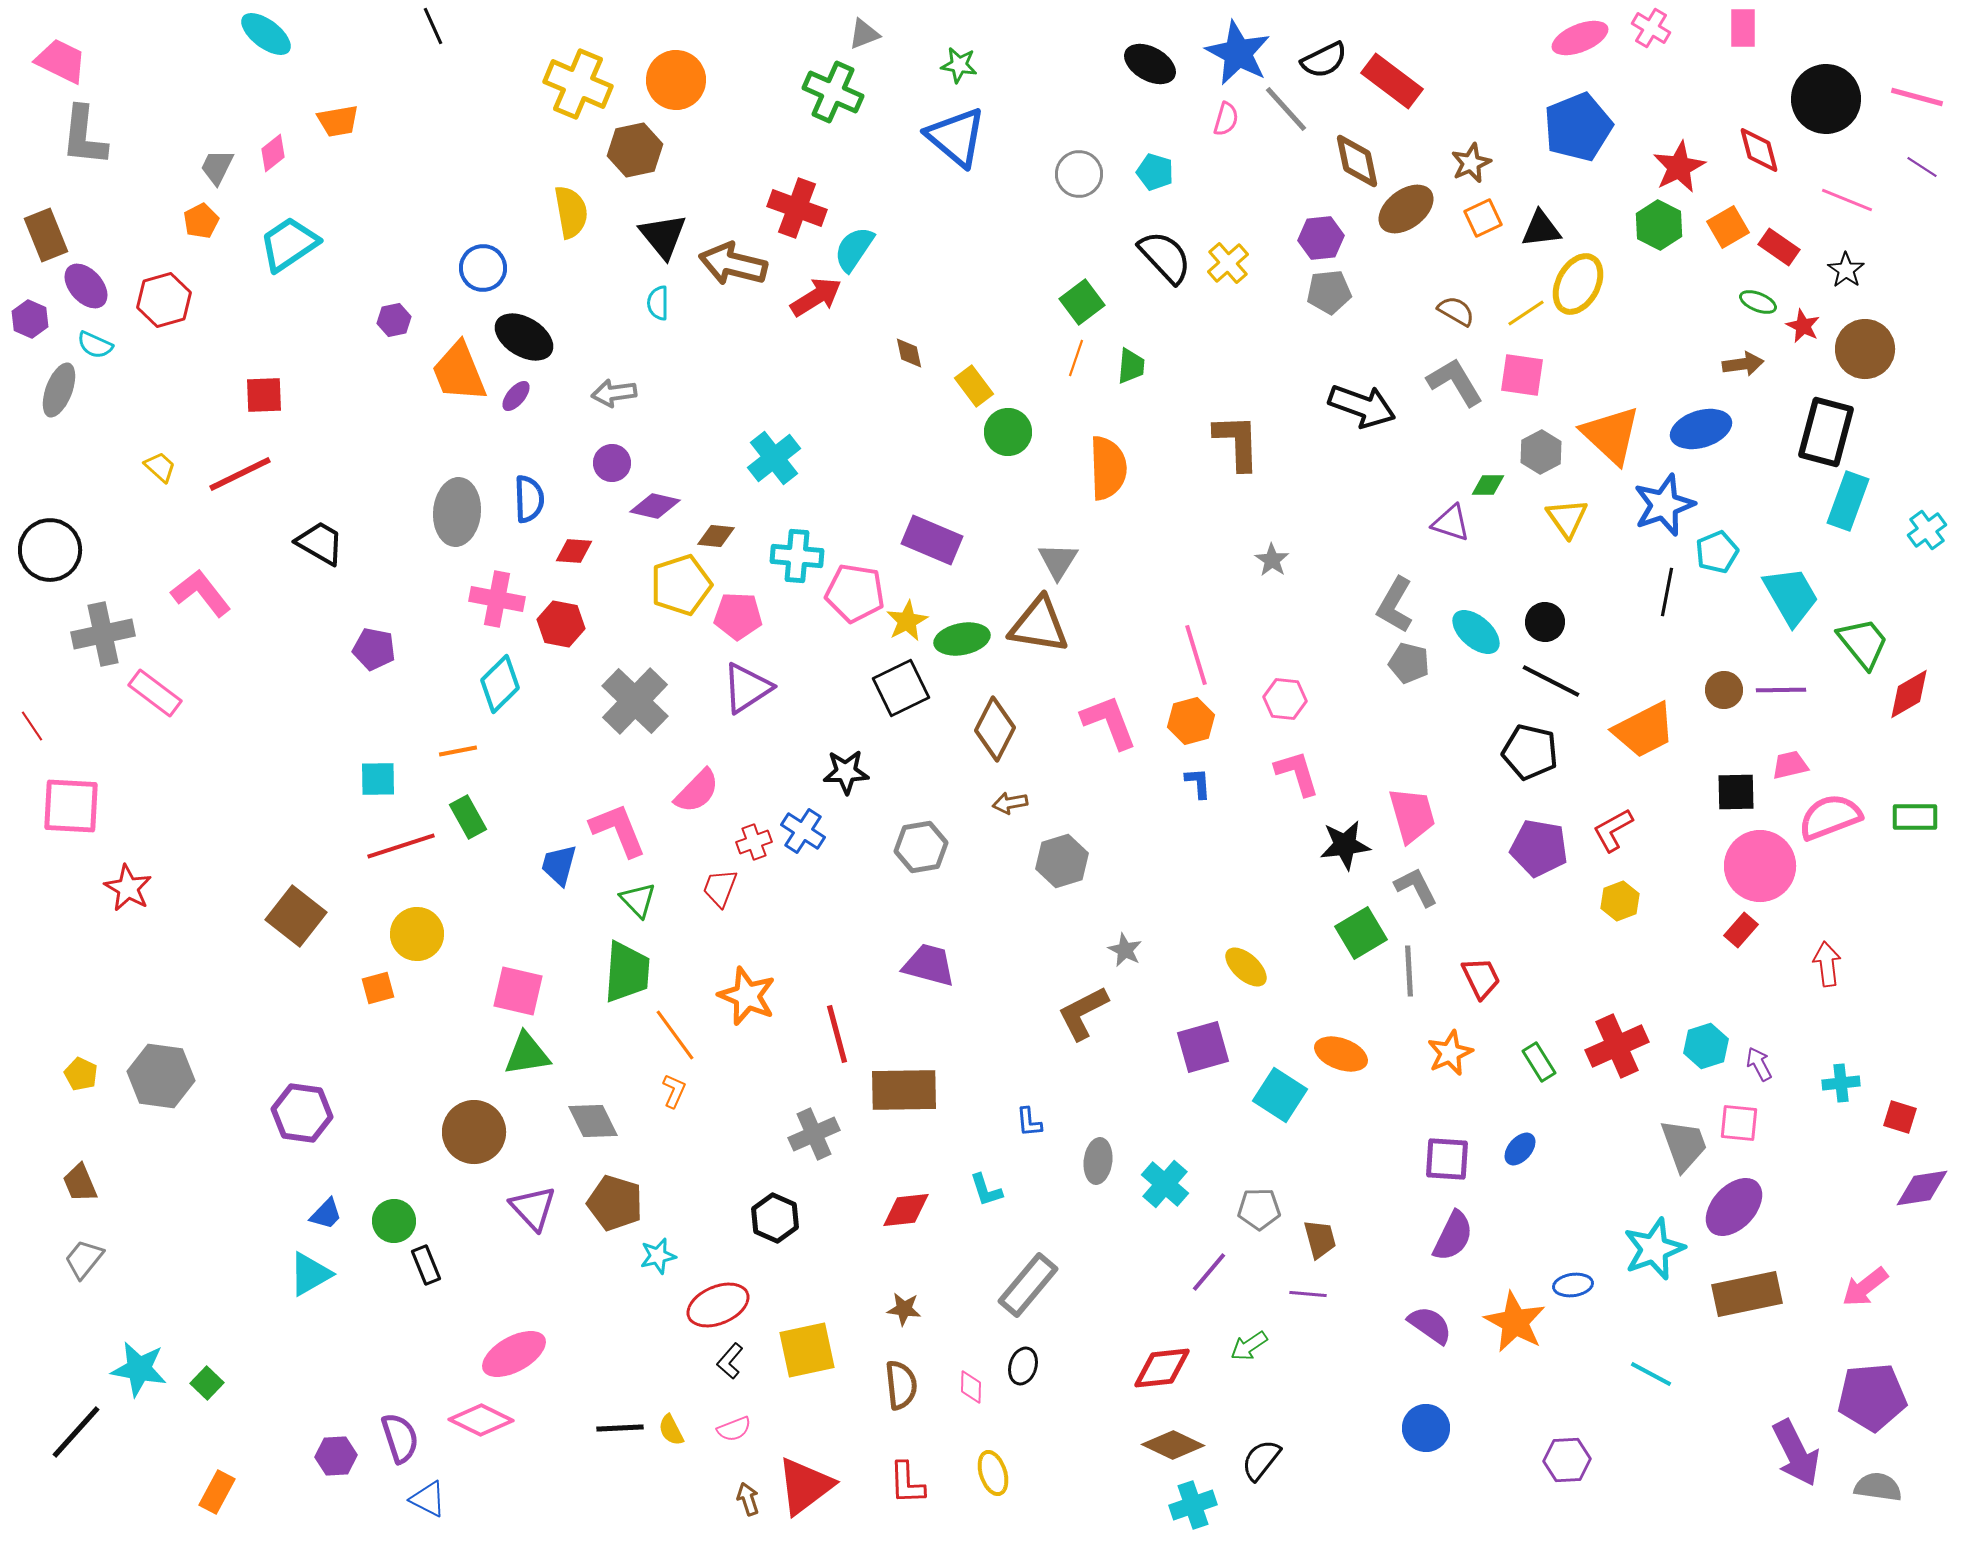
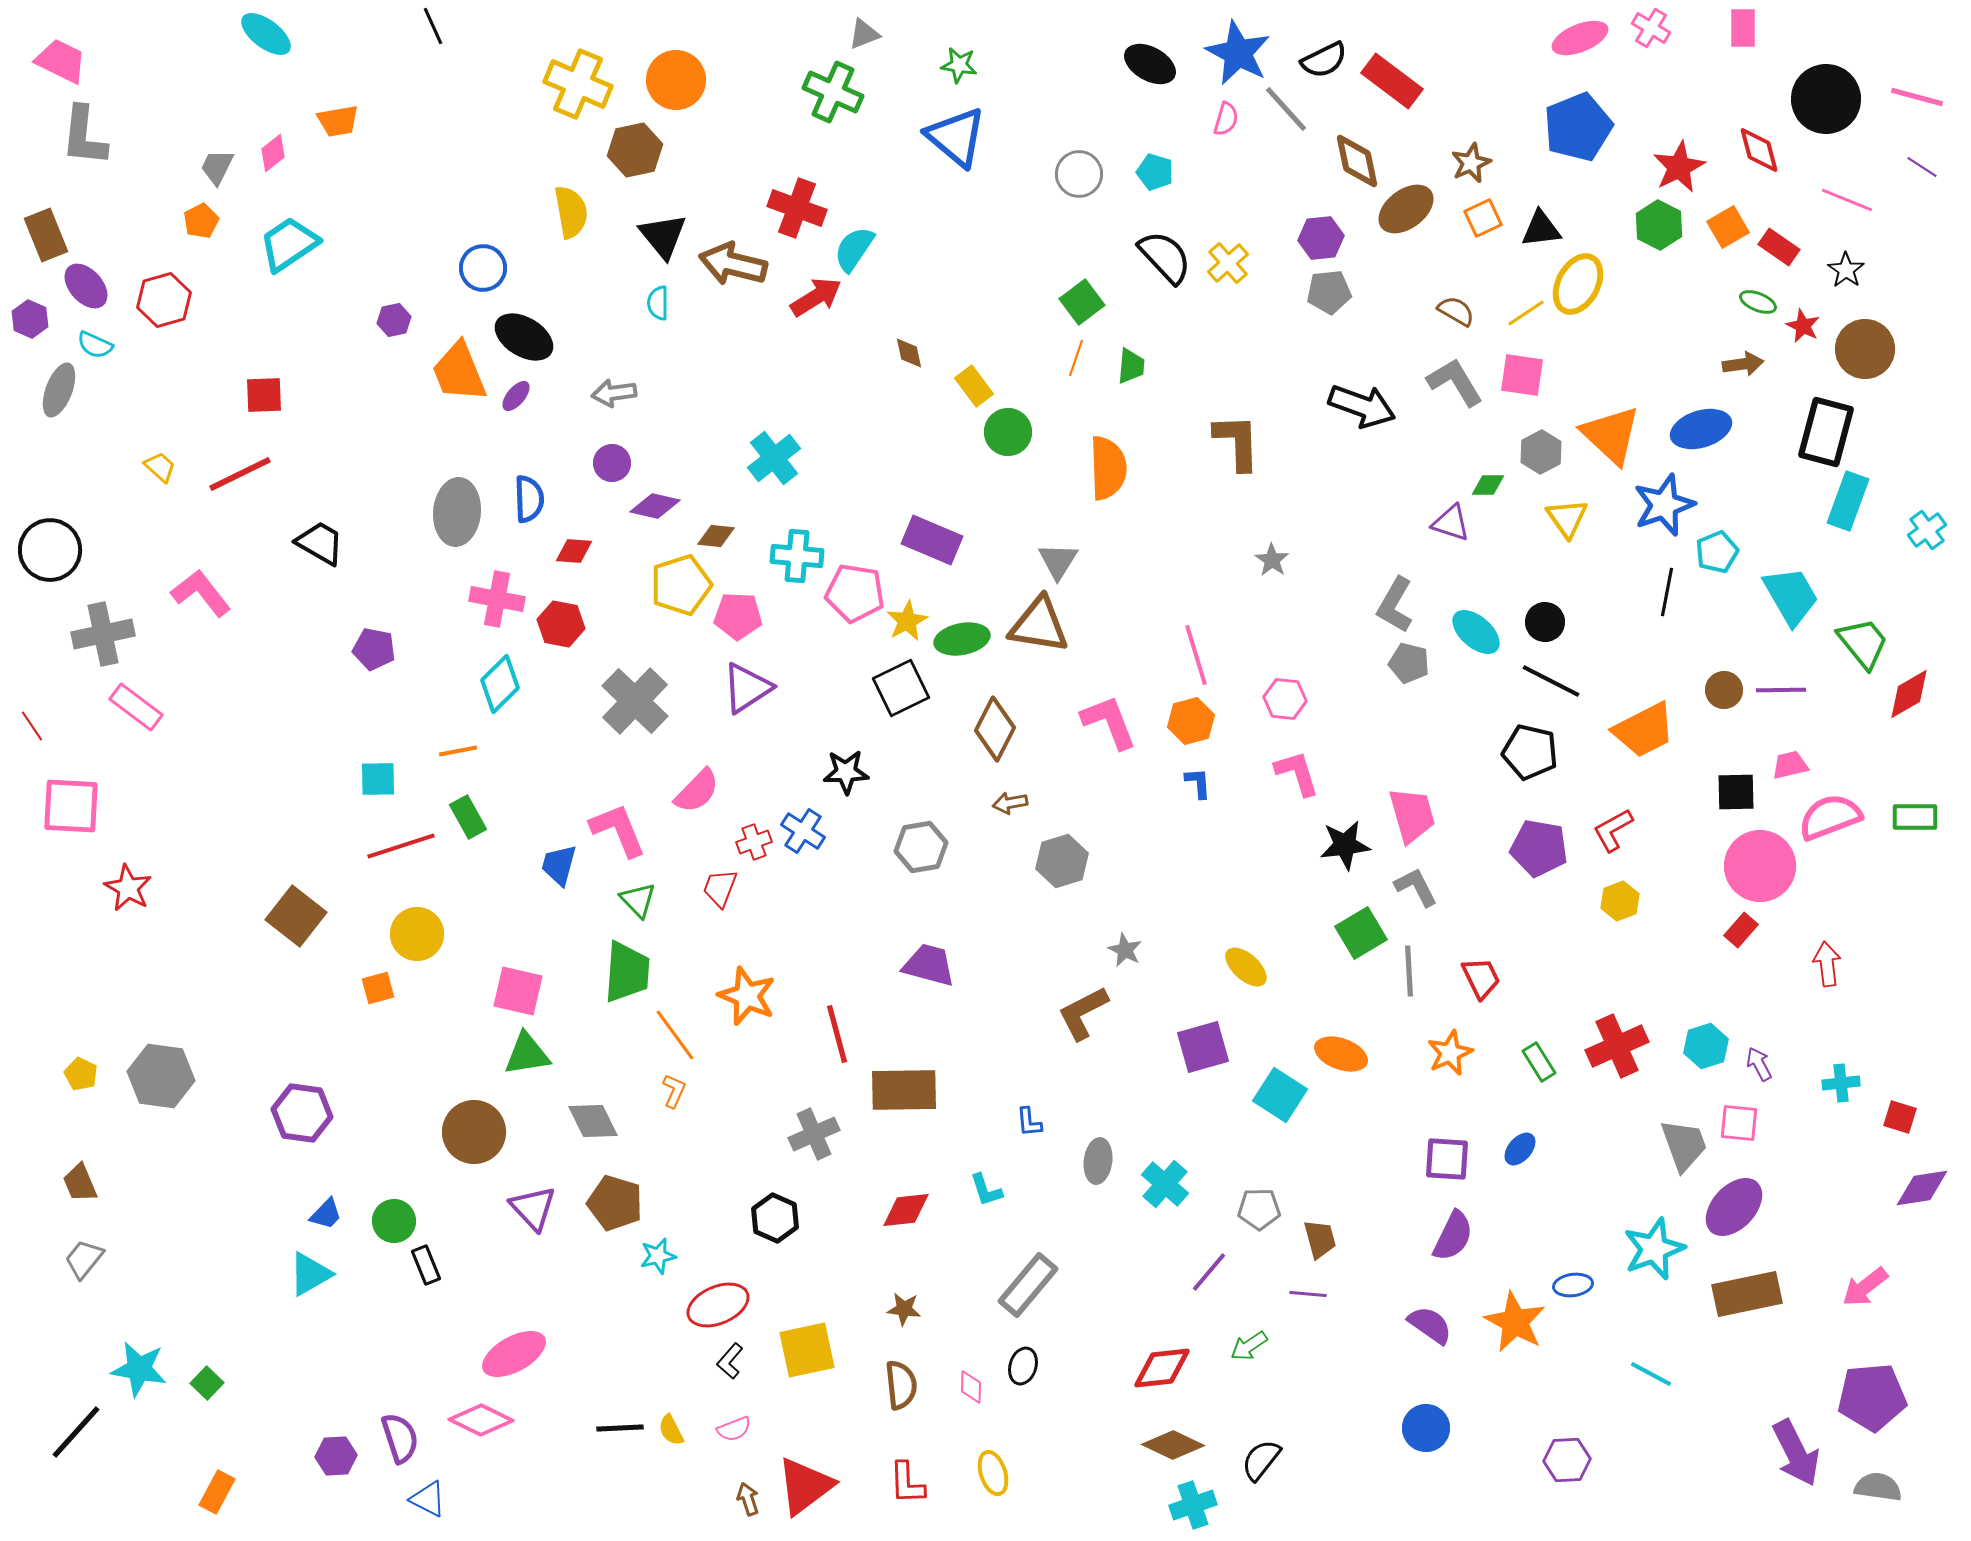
pink rectangle at (155, 693): moved 19 px left, 14 px down
